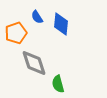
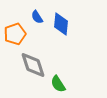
orange pentagon: moved 1 px left, 1 px down
gray diamond: moved 1 px left, 2 px down
green semicircle: rotated 18 degrees counterclockwise
